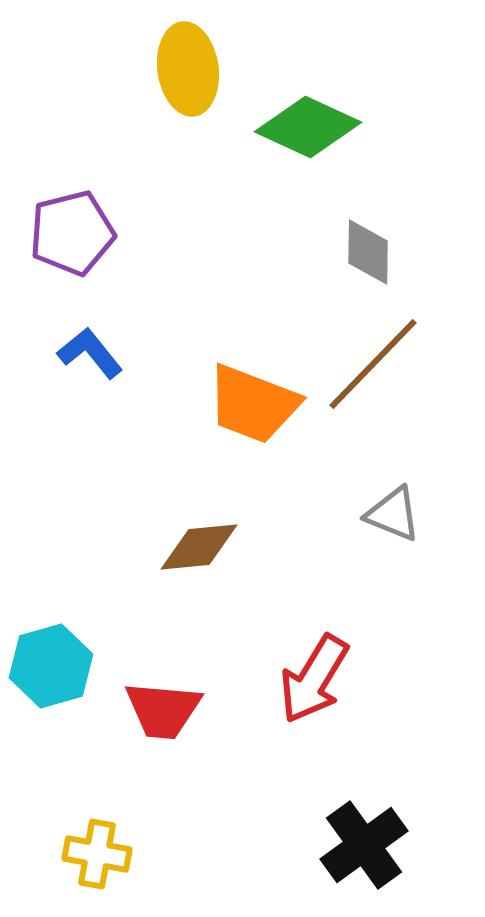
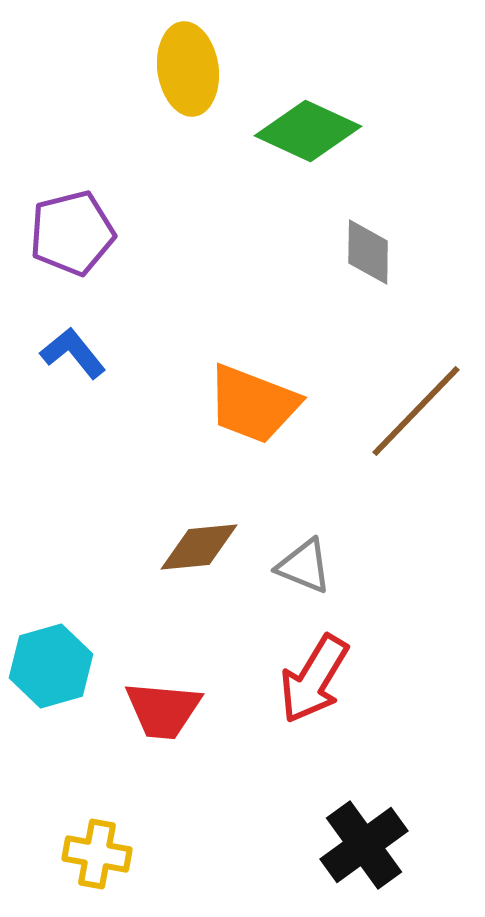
green diamond: moved 4 px down
blue L-shape: moved 17 px left
brown line: moved 43 px right, 47 px down
gray triangle: moved 89 px left, 52 px down
